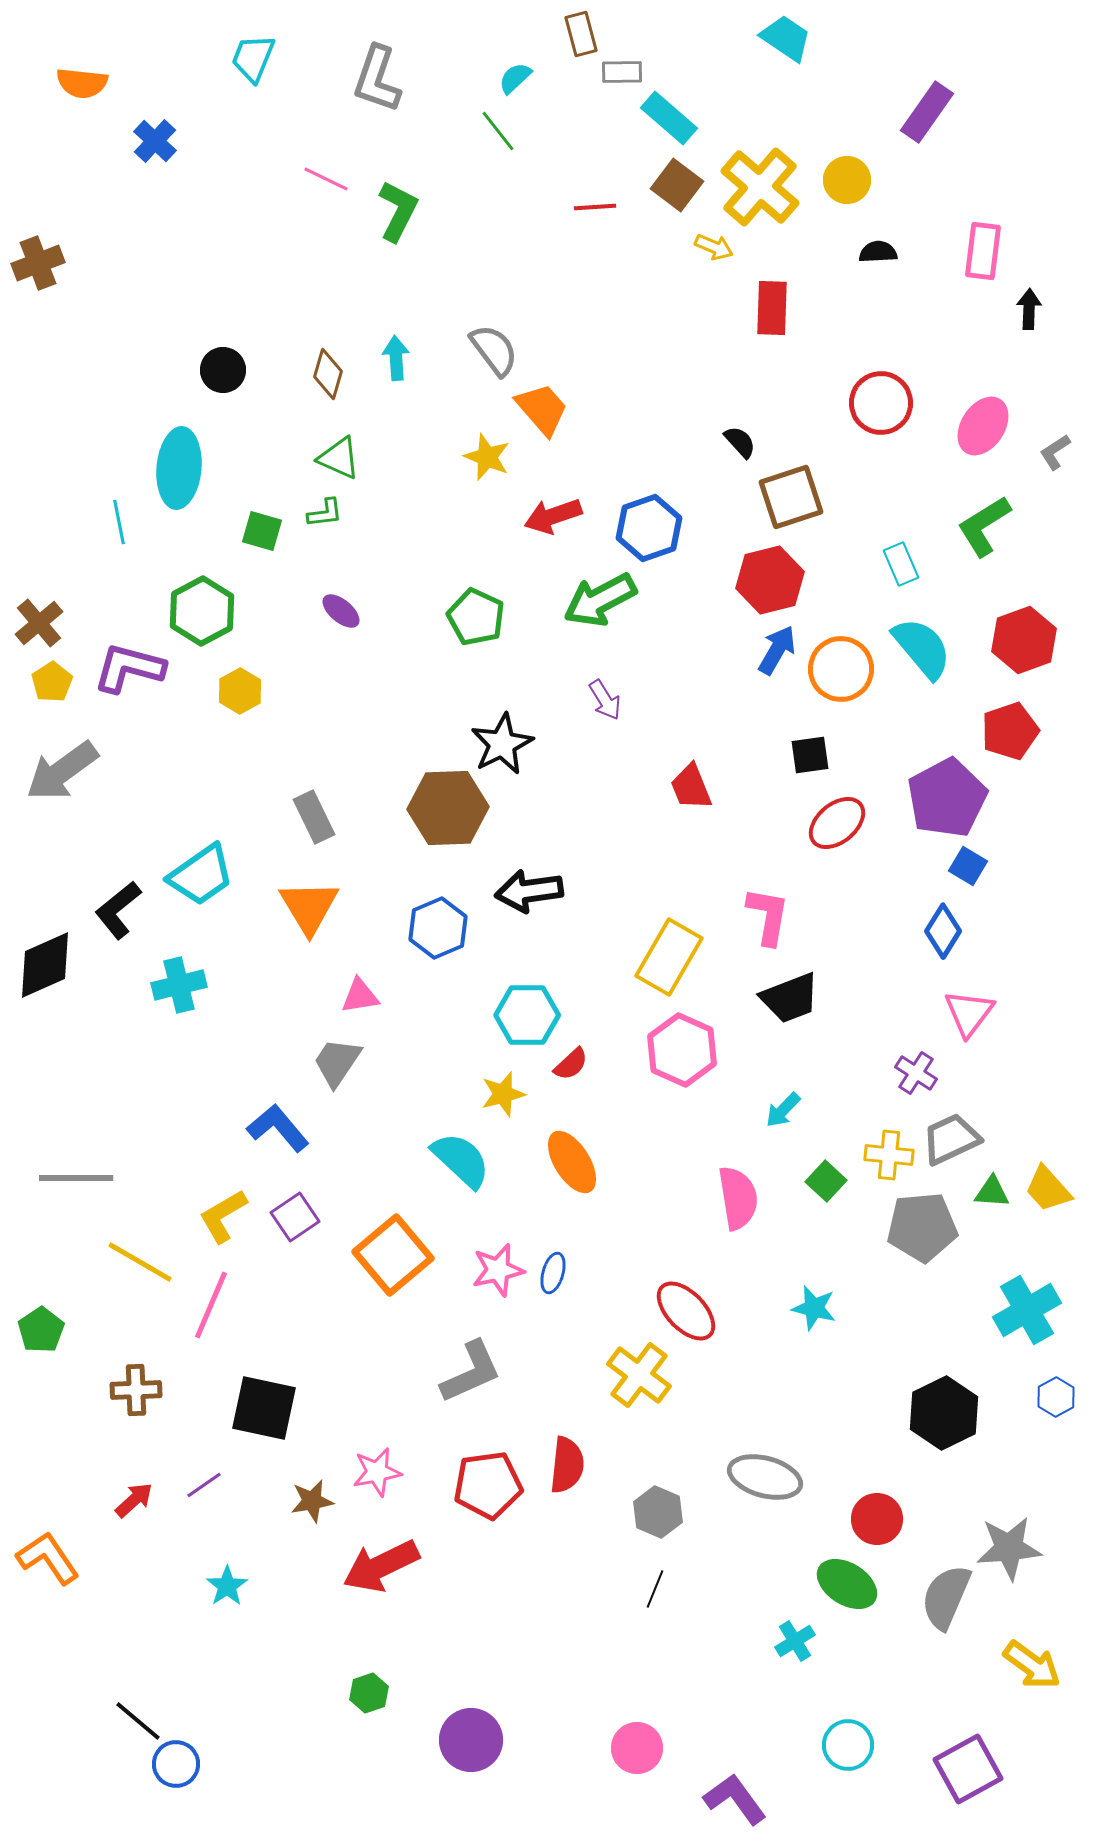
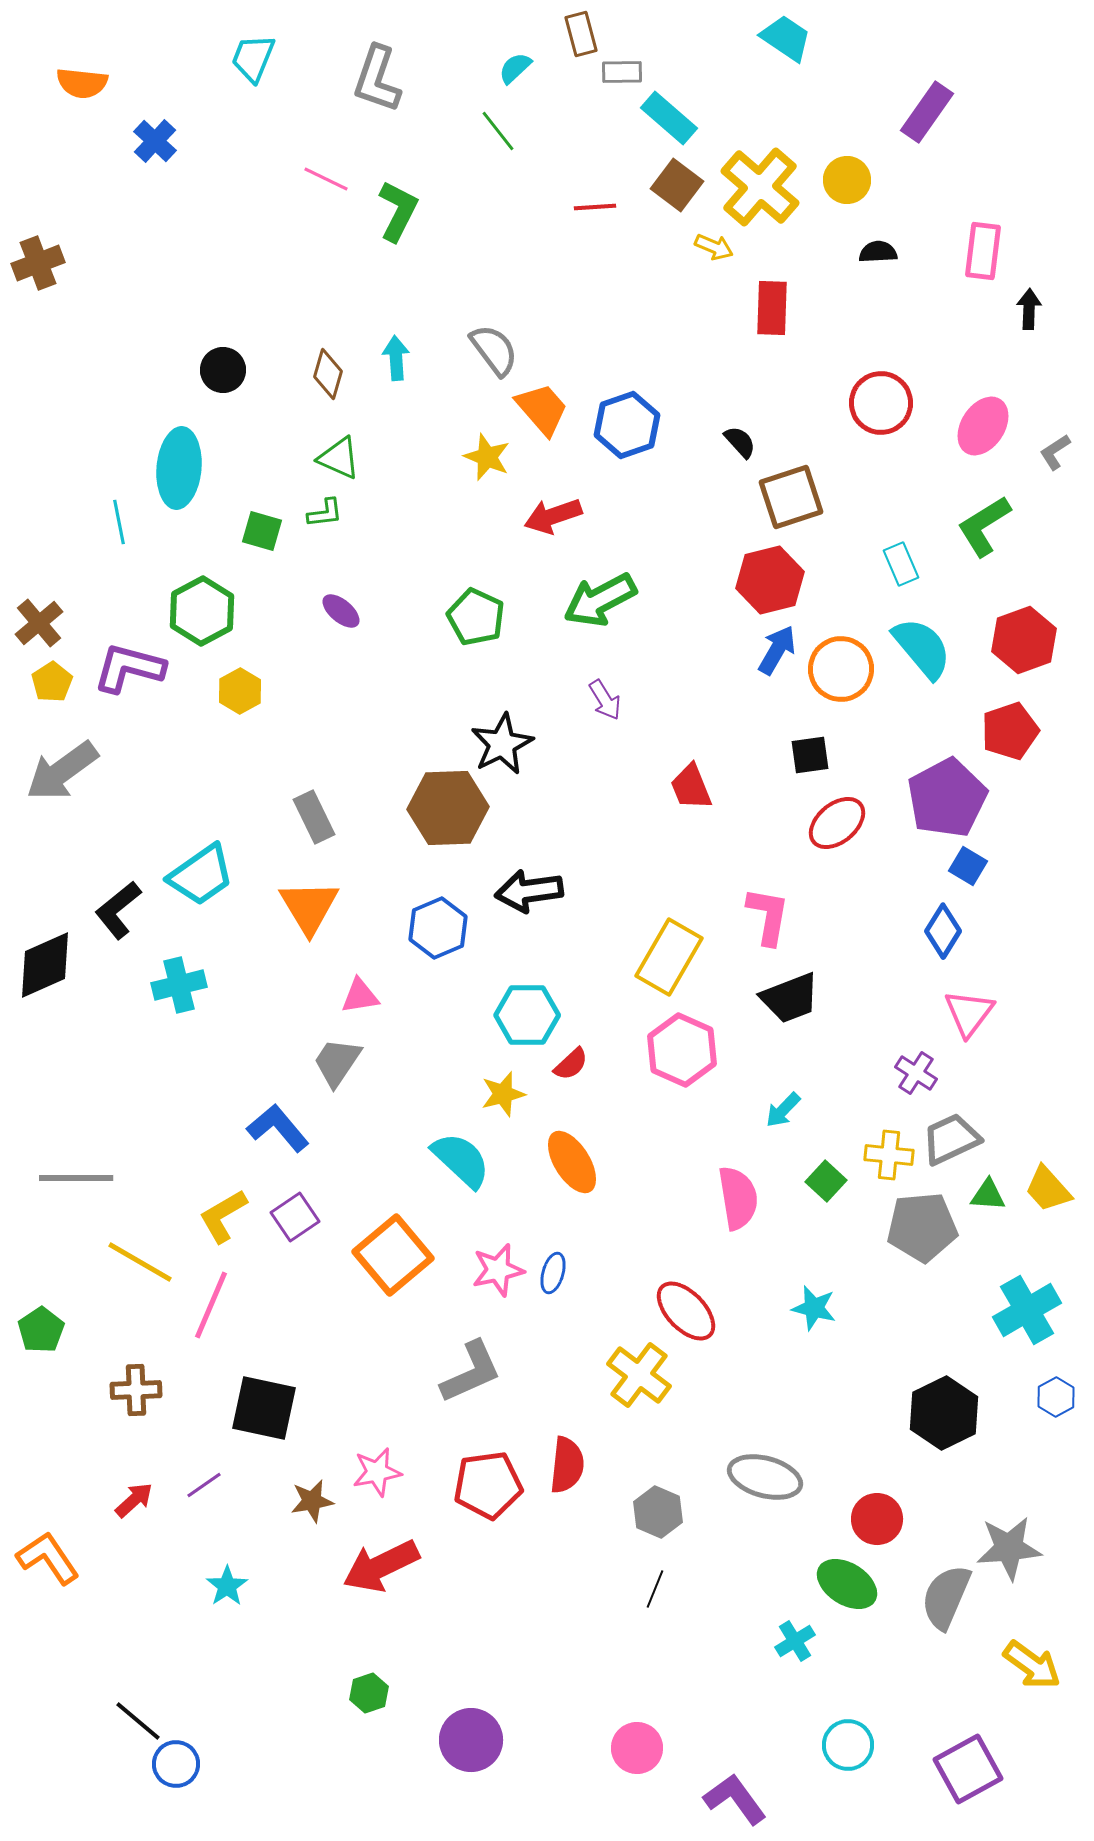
cyan semicircle at (515, 78): moved 10 px up
blue hexagon at (649, 528): moved 22 px left, 103 px up
green triangle at (992, 1192): moved 4 px left, 3 px down
